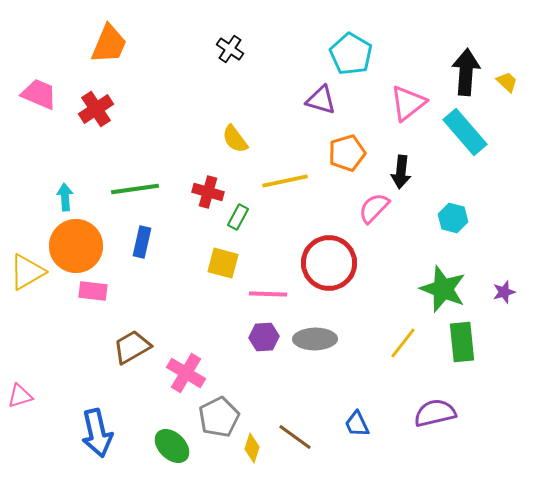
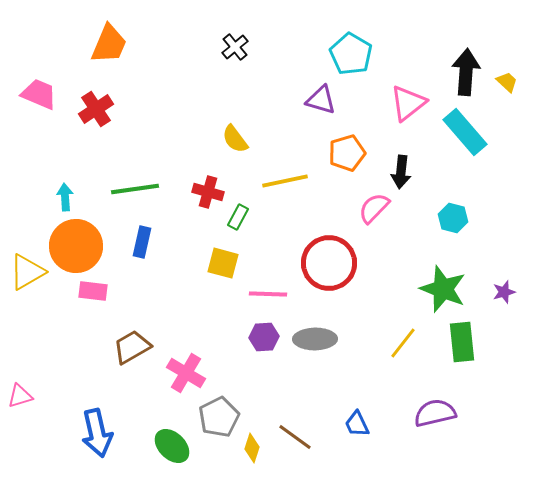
black cross at (230, 49): moved 5 px right, 2 px up; rotated 16 degrees clockwise
